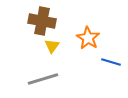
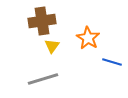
brown cross: rotated 20 degrees counterclockwise
blue line: moved 1 px right
